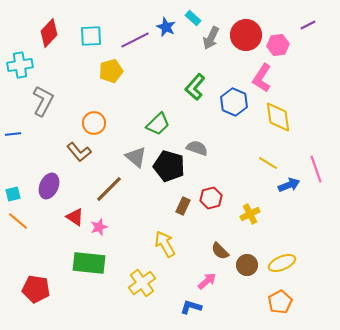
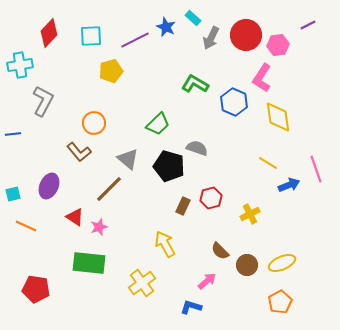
green L-shape at (195, 87): moved 3 px up; rotated 80 degrees clockwise
gray triangle at (136, 157): moved 8 px left, 2 px down
orange line at (18, 221): moved 8 px right, 5 px down; rotated 15 degrees counterclockwise
